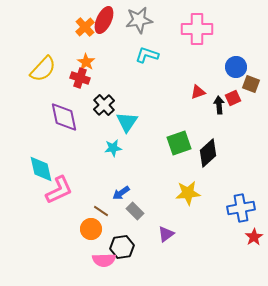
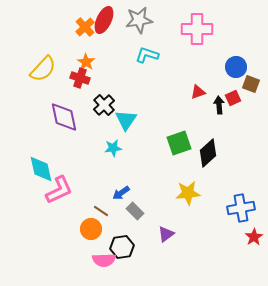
cyan triangle: moved 1 px left, 2 px up
